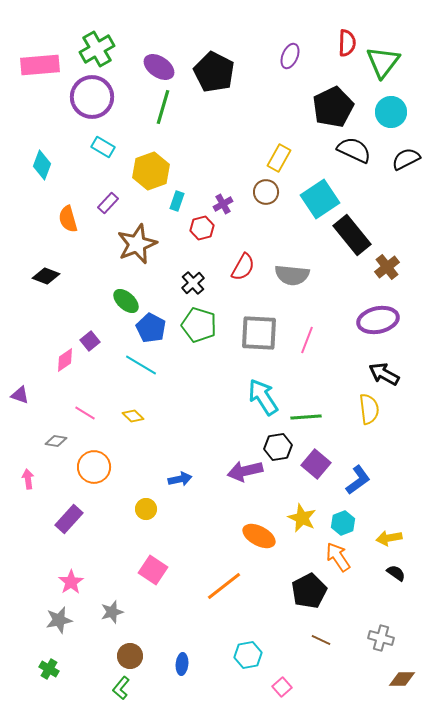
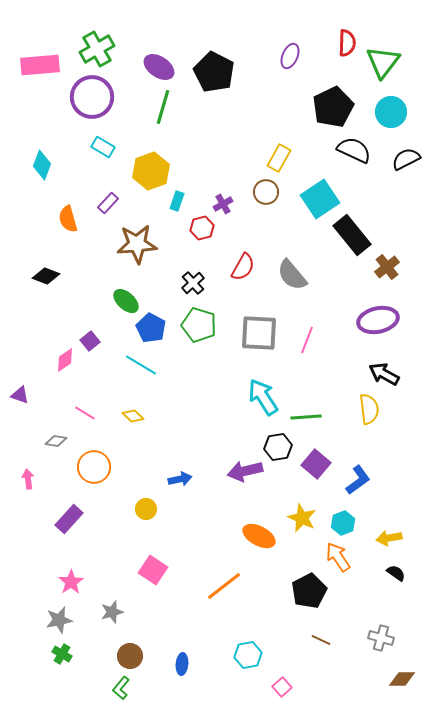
brown star at (137, 244): rotated 18 degrees clockwise
gray semicircle at (292, 275): rotated 44 degrees clockwise
green cross at (49, 669): moved 13 px right, 15 px up
